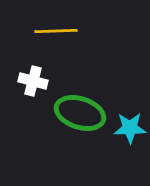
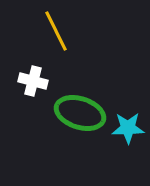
yellow line: rotated 66 degrees clockwise
cyan star: moved 2 px left
